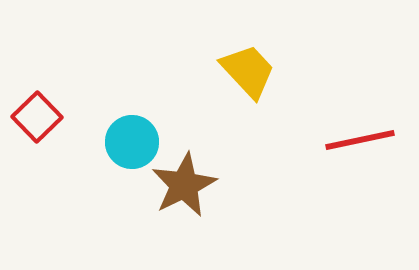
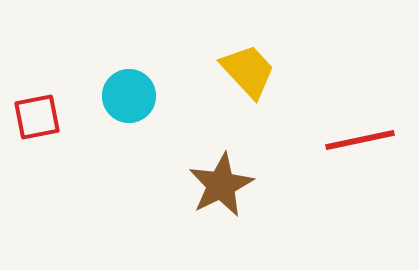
red square: rotated 33 degrees clockwise
cyan circle: moved 3 px left, 46 px up
brown star: moved 37 px right
